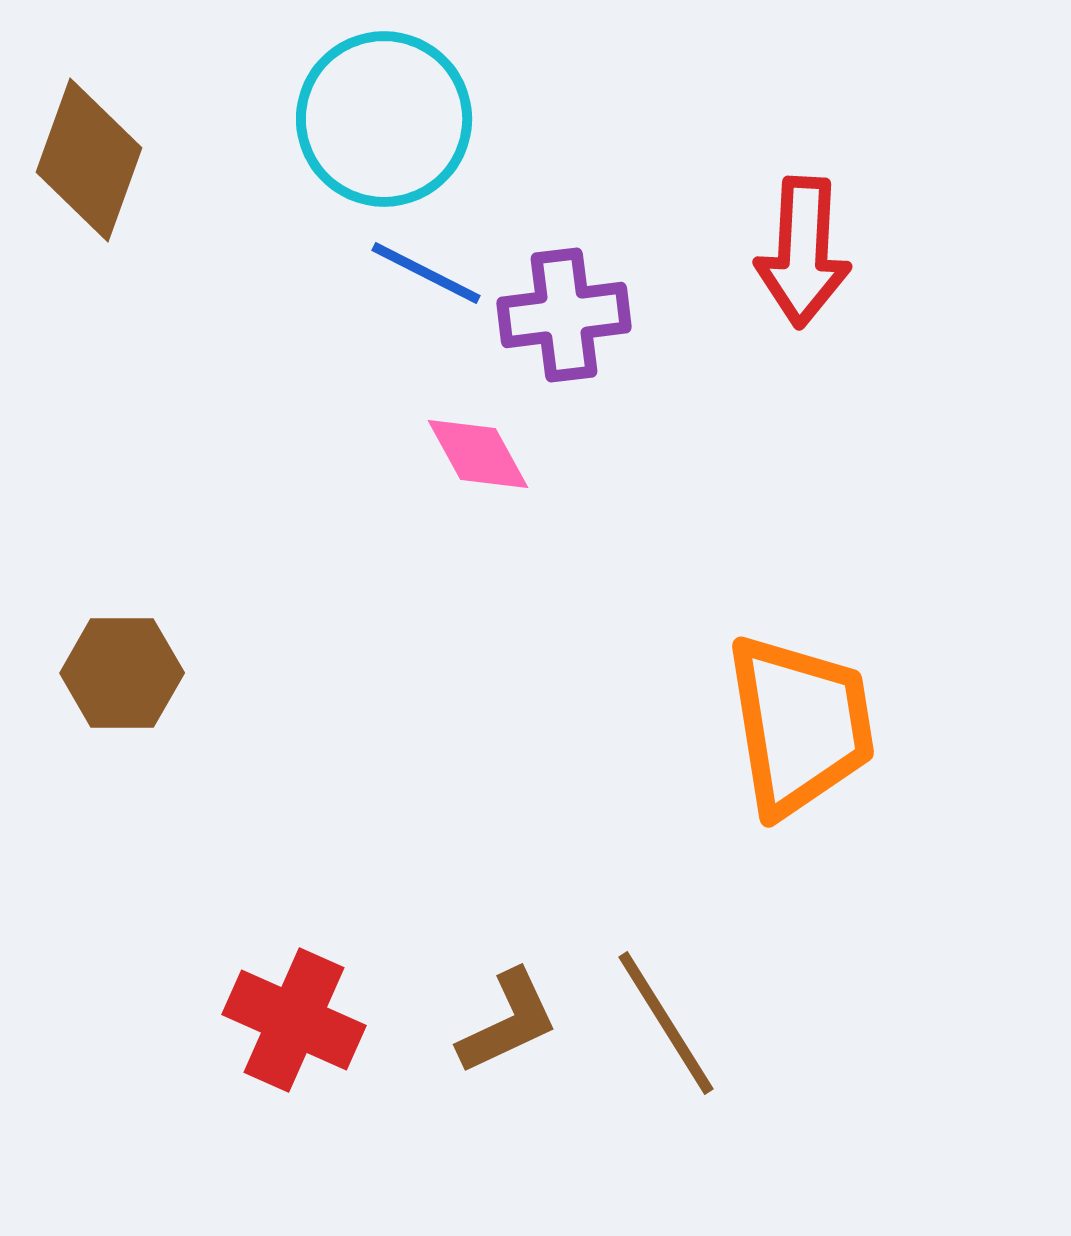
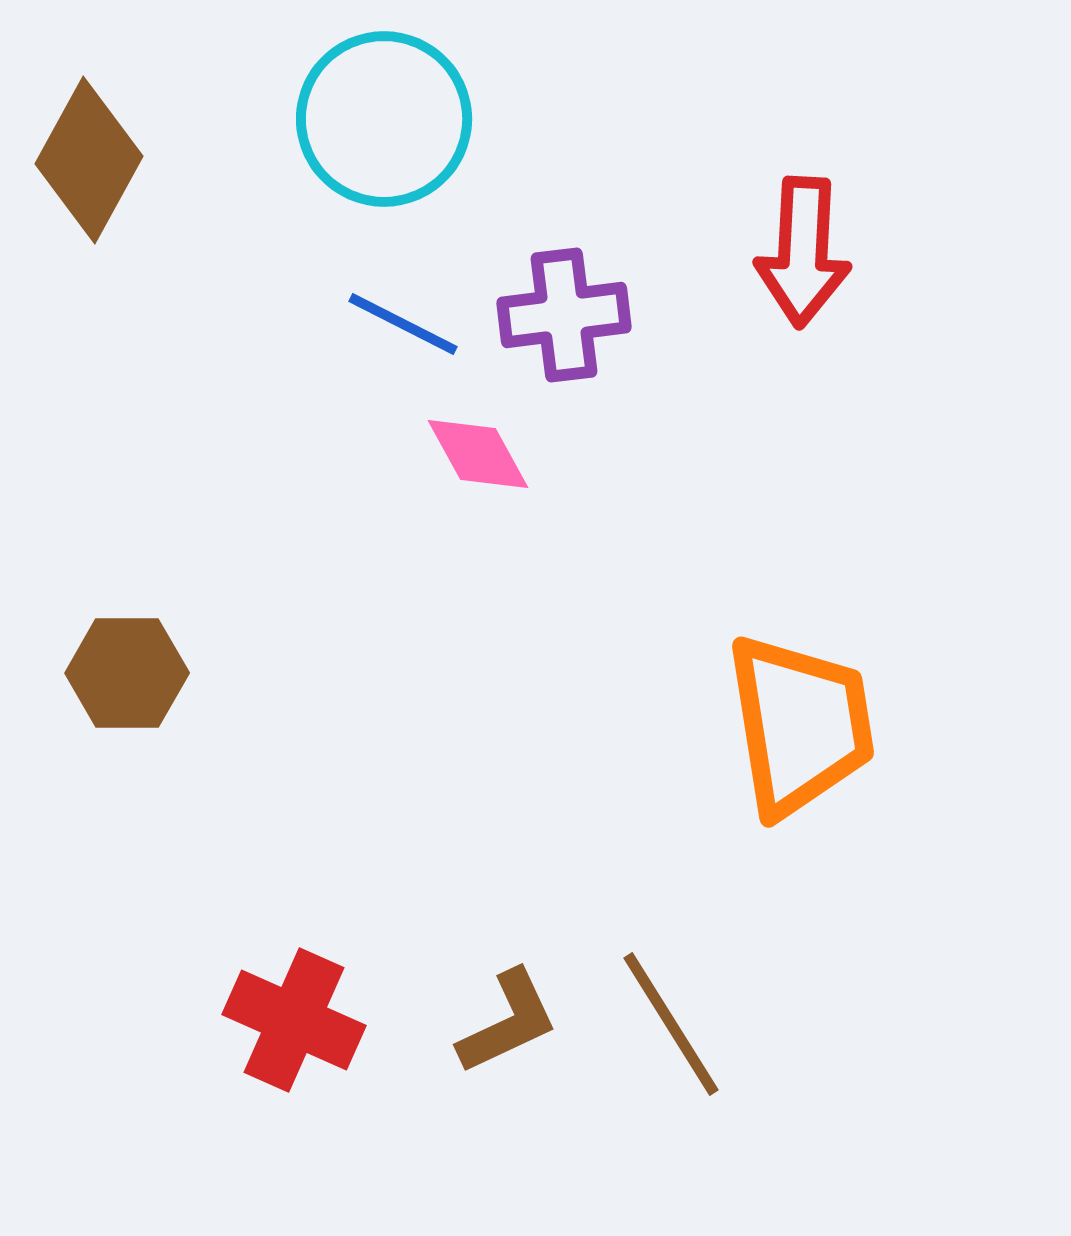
brown diamond: rotated 9 degrees clockwise
blue line: moved 23 px left, 51 px down
brown hexagon: moved 5 px right
brown line: moved 5 px right, 1 px down
